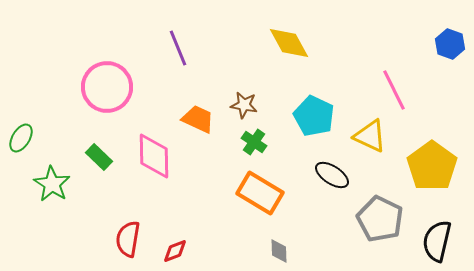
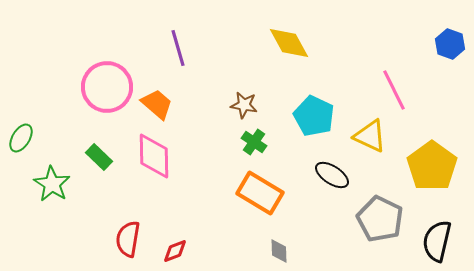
purple line: rotated 6 degrees clockwise
orange trapezoid: moved 41 px left, 15 px up; rotated 16 degrees clockwise
